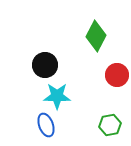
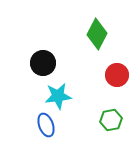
green diamond: moved 1 px right, 2 px up
black circle: moved 2 px left, 2 px up
cyan star: moved 1 px right; rotated 8 degrees counterclockwise
green hexagon: moved 1 px right, 5 px up
